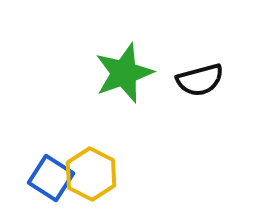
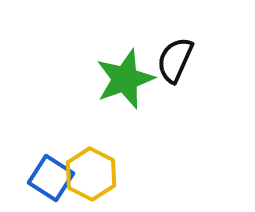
green star: moved 1 px right, 6 px down
black semicircle: moved 25 px left, 20 px up; rotated 129 degrees clockwise
